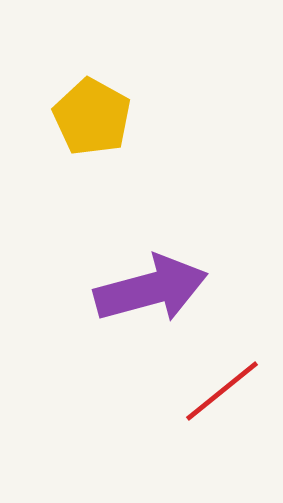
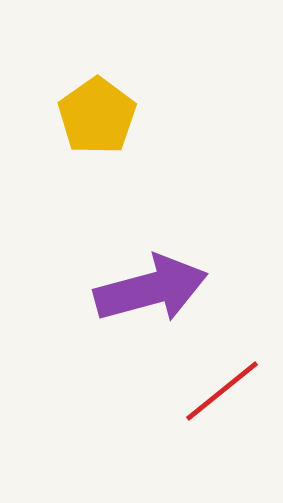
yellow pentagon: moved 5 px right, 1 px up; rotated 8 degrees clockwise
